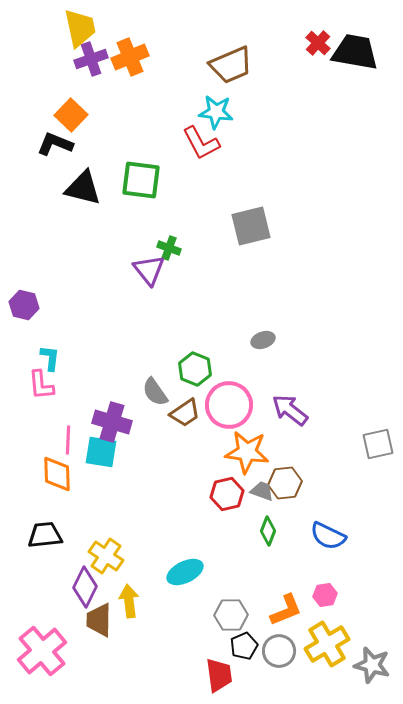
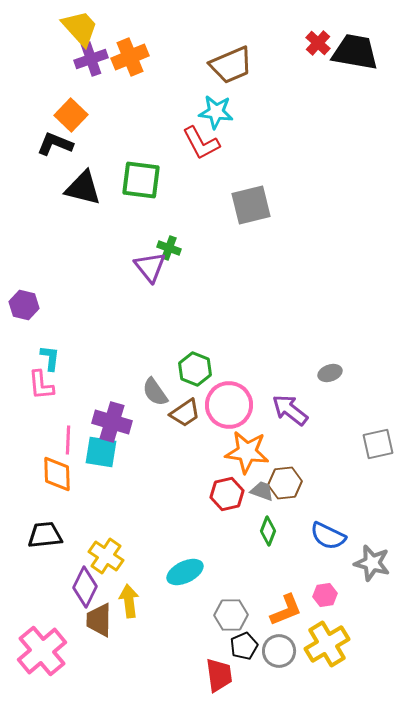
yellow trapezoid at (80, 28): rotated 30 degrees counterclockwise
gray square at (251, 226): moved 21 px up
purple triangle at (149, 270): moved 1 px right, 3 px up
gray ellipse at (263, 340): moved 67 px right, 33 px down
gray star at (372, 665): moved 102 px up
